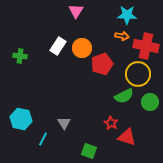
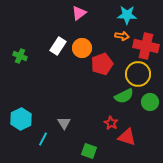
pink triangle: moved 3 px right, 2 px down; rotated 21 degrees clockwise
green cross: rotated 16 degrees clockwise
cyan hexagon: rotated 20 degrees clockwise
